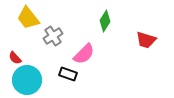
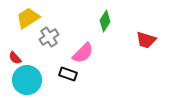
yellow trapezoid: rotated 95 degrees clockwise
gray cross: moved 4 px left, 1 px down
pink semicircle: moved 1 px left, 1 px up
